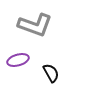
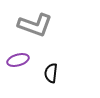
black semicircle: rotated 144 degrees counterclockwise
